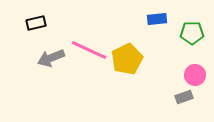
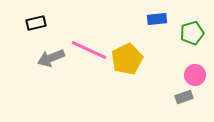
green pentagon: rotated 15 degrees counterclockwise
